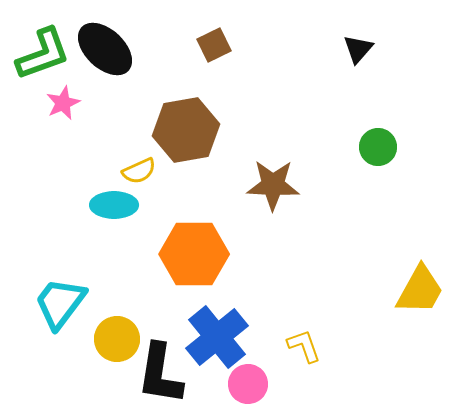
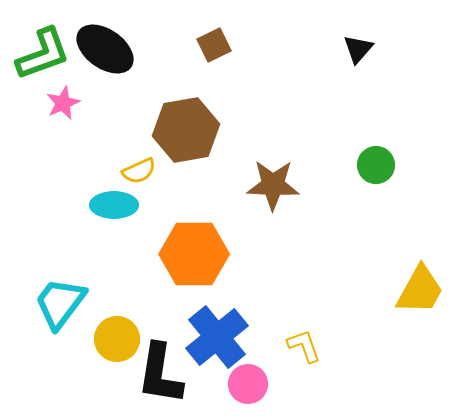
black ellipse: rotated 8 degrees counterclockwise
green circle: moved 2 px left, 18 px down
